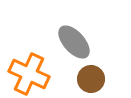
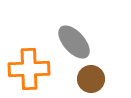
orange cross: moved 5 px up; rotated 27 degrees counterclockwise
